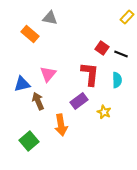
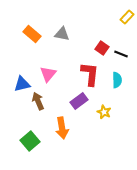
gray triangle: moved 12 px right, 16 px down
orange rectangle: moved 2 px right
orange arrow: moved 1 px right, 3 px down
green square: moved 1 px right
